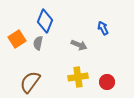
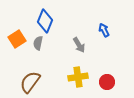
blue arrow: moved 1 px right, 2 px down
gray arrow: rotated 35 degrees clockwise
